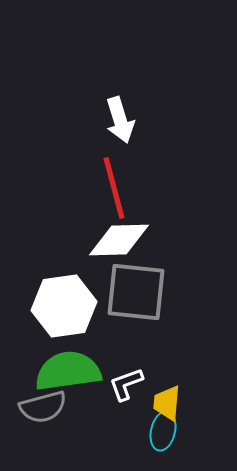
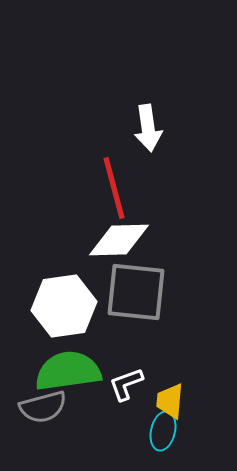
white arrow: moved 28 px right, 8 px down; rotated 9 degrees clockwise
yellow trapezoid: moved 3 px right, 2 px up
